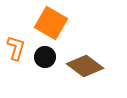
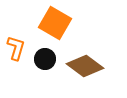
orange square: moved 4 px right
black circle: moved 2 px down
